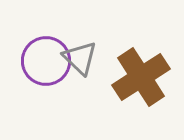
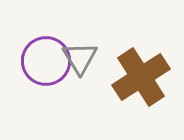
gray triangle: rotated 15 degrees clockwise
